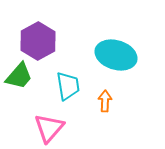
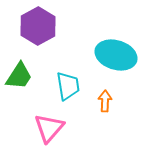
purple hexagon: moved 15 px up
green trapezoid: rotated 8 degrees counterclockwise
